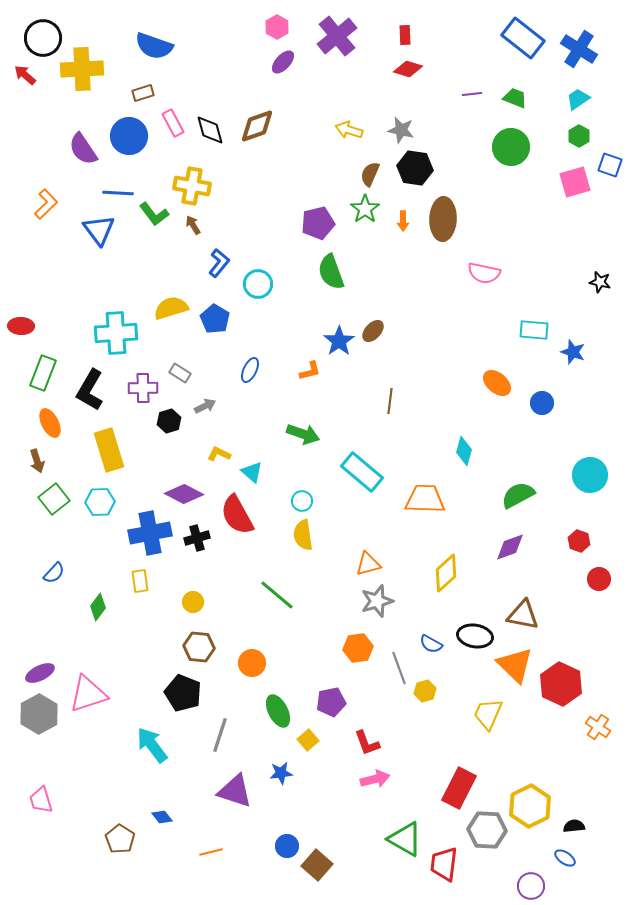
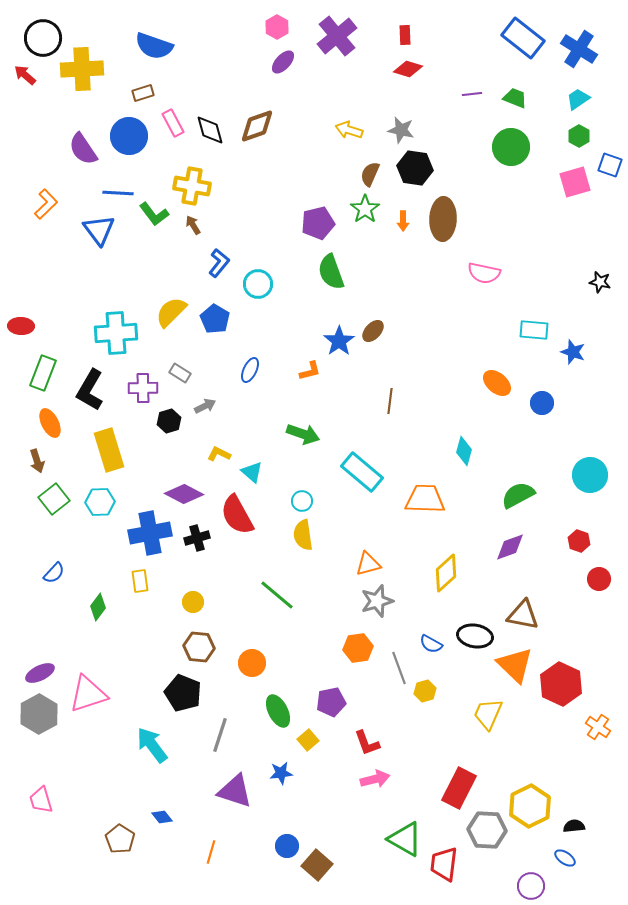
yellow semicircle at (171, 308): moved 4 px down; rotated 28 degrees counterclockwise
orange line at (211, 852): rotated 60 degrees counterclockwise
